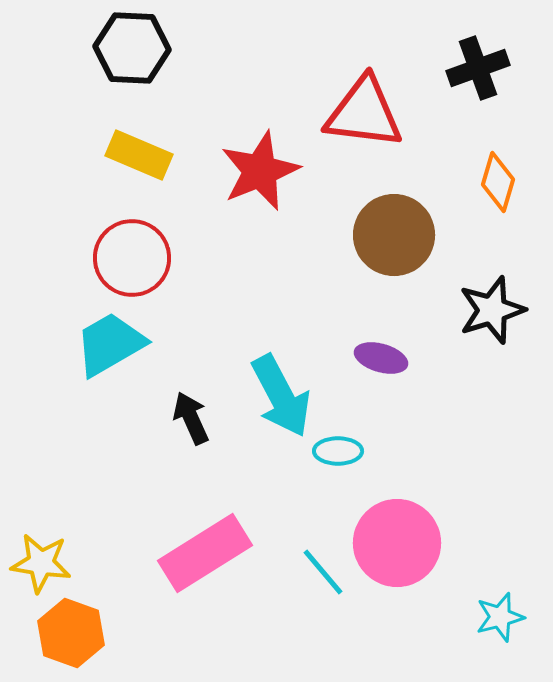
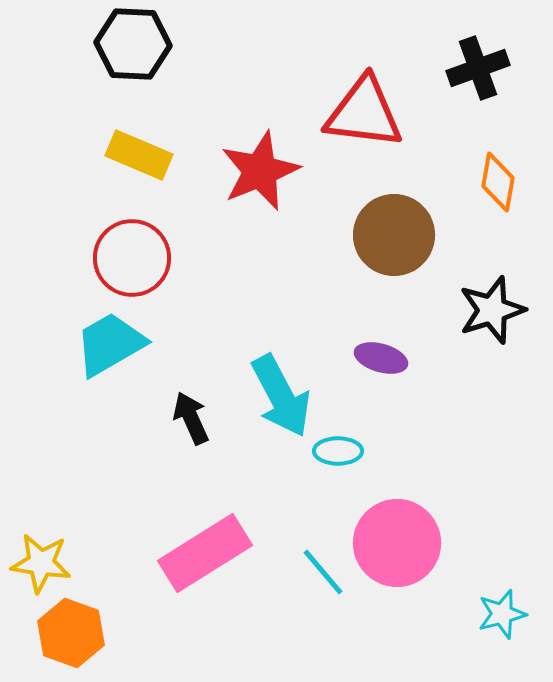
black hexagon: moved 1 px right, 4 px up
orange diamond: rotated 6 degrees counterclockwise
cyan star: moved 2 px right, 3 px up
